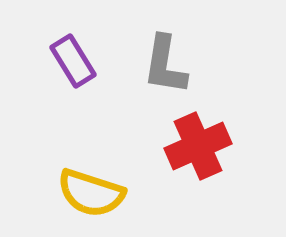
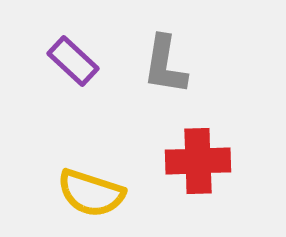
purple rectangle: rotated 15 degrees counterclockwise
red cross: moved 15 px down; rotated 22 degrees clockwise
